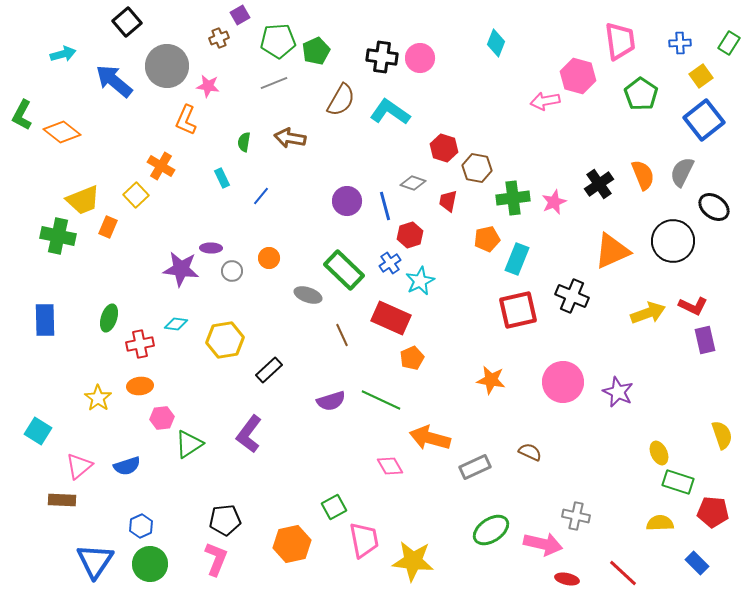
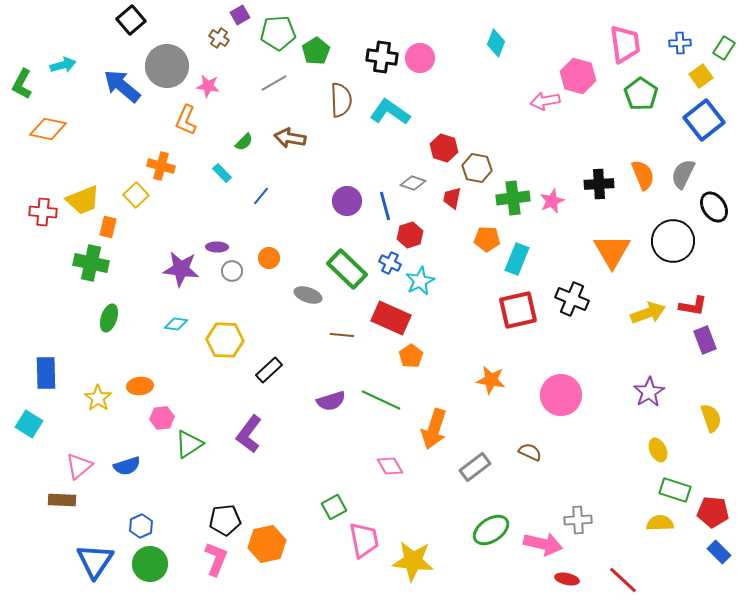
black square at (127, 22): moved 4 px right, 2 px up
brown cross at (219, 38): rotated 36 degrees counterclockwise
green pentagon at (278, 41): moved 8 px up
pink trapezoid at (620, 41): moved 5 px right, 3 px down
green rectangle at (729, 43): moved 5 px left, 5 px down
green pentagon at (316, 51): rotated 8 degrees counterclockwise
cyan arrow at (63, 54): moved 11 px down
blue arrow at (114, 81): moved 8 px right, 5 px down
gray line at (274, 83): rotated 8 degrees counterclockwise
brown semicircle at (341, 100): rotated 32 degrees counterclockwise
green L-shape at (22, 115): moved 31 px up
orange diamond at (62, 132): moved 14 px left, 3 px up; rotated 27 degrees counterclockwise
green semicircle at (244, 142): rotated 144 degrees counterclockwise
orange cross at (161, 166): rotated 16 degrees counterclockwise
gray semicircle at (682, 172): moved 1 px right, 2 px down
cyan rectangle at (222, 178): moved 5 px up; rotated 18 degrees counterclockwise
black cross at (599, 184): rotated 32 degrees clockwise
red trapezoid at (448, 201): moved 4 px right, 3 px up
pink star at (554, 202): moved 2 px left, 1 px up
black ellipse at (714, 207): rotated 20 degrees clockwise
orange rectangle at (108, 227): rotated 10 degrees counterclockwise
green cross at (58, 236): moved 33 px right, 27 px down
orange pentagon at (487, 239): rotated 15 degrees clockwise
purple ellipse at (211, 248): moved 6 px right, 1 px up
orange triangle at (612, 251): rotated 36 degrees counterclockwise
blue cross at (390, 263): rotated 30 degrees counterclockwise
green rectangle at (344, 270): moved 3 px right, 1 px up
black cross at (572, 296): moved 3 px down
red L-shape at (693, 306): rotated 16 degrees counterclockwise
blue rectangle at (45, 320): moved 1 px right, 53 px down
brown line at (342, 335): rotated 60 degrees counterclockwise
yellow hexagon at (225, 340): rotated 12 degrees clockwise
purple rectangle at (705, 340): rotated 8 degrees counterclockwise
red cross at (140, 344): moved 97 px left, 132 px up; rotated 16 degrees clockwise
orange pentagon at (412, 358): moved 1 px left, 2 px up; rotated 10 degrees counterclockwise
pink circle at (563, 382): moved 2 px left, 13 px down
purple star at (618, 392): moved 31 px right; rotated 16 degrees clockwise
cyan square at (38, 431): moved 9 px left, 7 px up
yellow semicircle at (722, 435): moved 11 px left, 17 px up
orange arrow at (430, 438): moved 4 px right, 9 px up; rotated 87 degrees counterclockwise
yellow ellipse at (659, 453): moved 1 px left, 3 px up
gray rectangle at (475, 467): rotated 12 degrees counterclockwise
green rectangle at (678, 482): moved 3 px left, 8 px down
gray cross at (576, 516): moved 2 px right, 4 px down; rotated 16 degrees counterclockwise
orange hexagon at (292, 544): moved 25 px left
blue rectangle at (697, 563): moved 22 px right, 11 px up
red line at (623, 573): moved 7 px down
